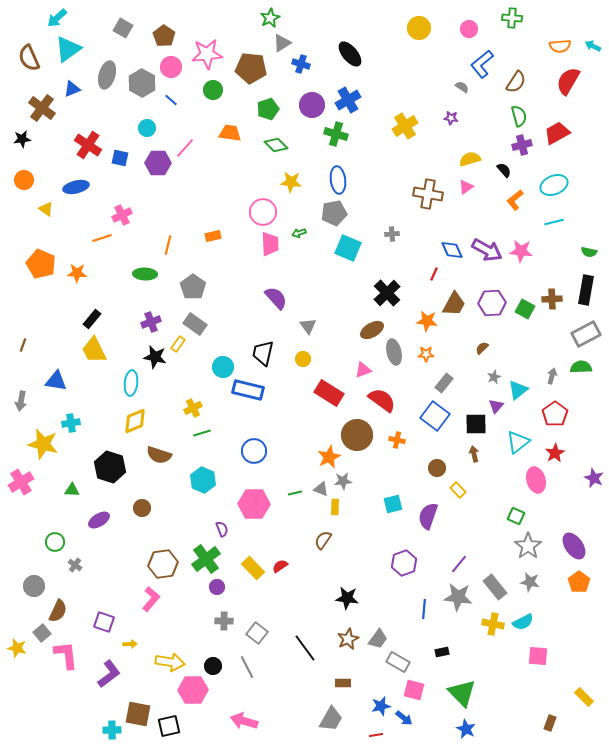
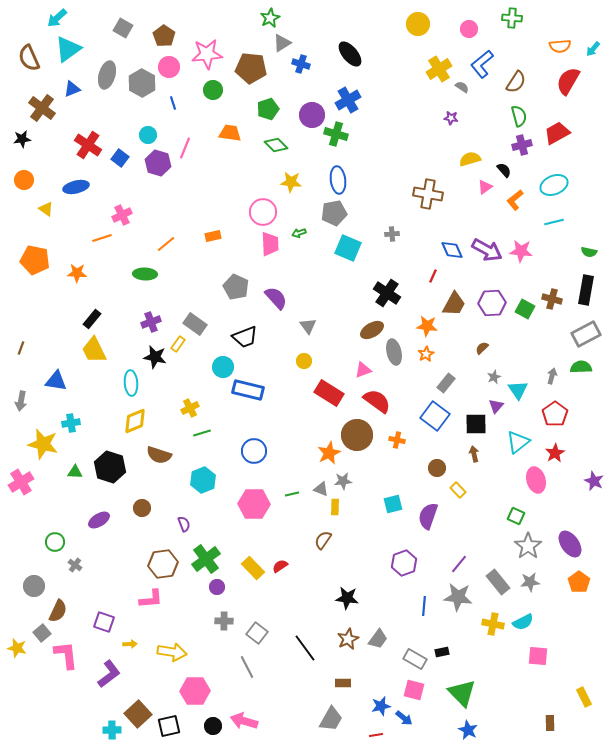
yellow circle at (419, 28): moved 1 px left, 4 px up
cyan arrow at (593, 46): moved 3 px down; rotated 77 degrees counterclockwise
pink circle at (171, 67): moved 2 px left
blue line at (171, 100): moved 2 px right, 3 px down; rotated 32 degrees clockwise
purple circle at (312, 105): moved 10 px down
yellow cross at (405, 126): moved 34 px right, 57 px up
cyan circle at (147, 128): moved 1 px right, 7 px down
pink line at (185, 148): rotated 20 degrees counterclockwise
blue square at (120, 158): rotated 24 degrees clockwise
purple hexagon at (158, 163): rotated 15 degrees clockwise
pink triangle at (466, 187): moved 19 px right
orange line at (168, 245): moved 2 px left, 1 px up; rotated 36 degrees clockwise
orange pentagon at (41, 264): moved 6 px left, 4 px up; rotated 12 degrees counterclockwise
red line at (434, 274): moved 1 px left, 2 px down
gray pentagon at (193, 287): moved 43 px right; rotated 10 degrees counterclockwise
black cross at (387, 293): rotated 12 degrees counterclockwise
brown cross at (552, 299): rotated 18 degrees clockwise
orange star at (427, 321): moved 5 px down
brown line at (23, 345): moved 2 px left, 3 px down
black trapezoid at (263, 353): moved 18 px left, 16 px up; rotated 124 degrees counterclockwise
orange star at (426, 354): rotated 28 degrees counterclockwise
yellow circle at (303, 359): moved 1 px right, 2 px down
cyan ellipse at (131, 383): rotated 10 degrees counterclockwise
gray rectangle at (444, 383): moved 2 px right
cyan triangle at (518, 390): rotated 25 degrees counterclockwise
red semicircle at (382, 400): moved 5 px left, 1 px down
yellow cross at (193, 408): moved 3 px left
orange star at (329, 457): moved 4 px up
purple star at (594, 478): moved 3 px down
cyan hexagon at (203, 480): rotated 15 degrees clockwise
green triangle at (72, 490): moved 3 px right, 18 px up
green line at (295, 493): moved 3 px left, 1 px down
purple semicircle at (222, 529): moved 38 px left, 5 px up
purple ellipse at (574, 546): moved 4 px left, 2 px up
gray star at (530, 582): rotated 18 degrees counterclockwise
gray rectangle at (495, 587): moved 3 px right, 5 px up
pink L-shape at (151, 599): rotated 45 degrees clockwise
blue line at (424, 609): moved 3 px up
yellow arrow at (170, 662): moved 2 px right, 10 px up
gray rectangle at (398, 662): moved 17 px right, 3 px up
black circle at (213, 666): moved 60 px down
pink hexagon at (193, 690): moved 2 px right, 1 px down
yellow rectangle at (584, 697): rotated 18 degrees clockwise
brown square at (138, 714): rotated 36 degrees clockwise
brown rectangle at (550, 723): rotated 21 degrees counterclockwise
blue star at (466, 729): moved 2 px right, 1 px down
